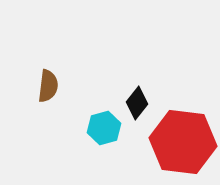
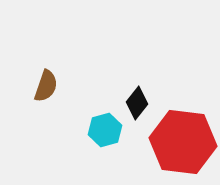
brown semicircle: moved 2 px left; rotated 12 degrees clockwise
cyan hexagon: moved 1 px right, 2 px down
